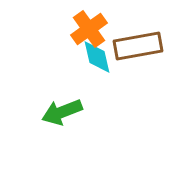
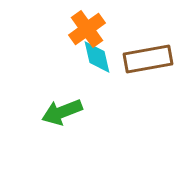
orange cross: moved 2 px left
brown rectangle: moved 10 px right, 13 px down
